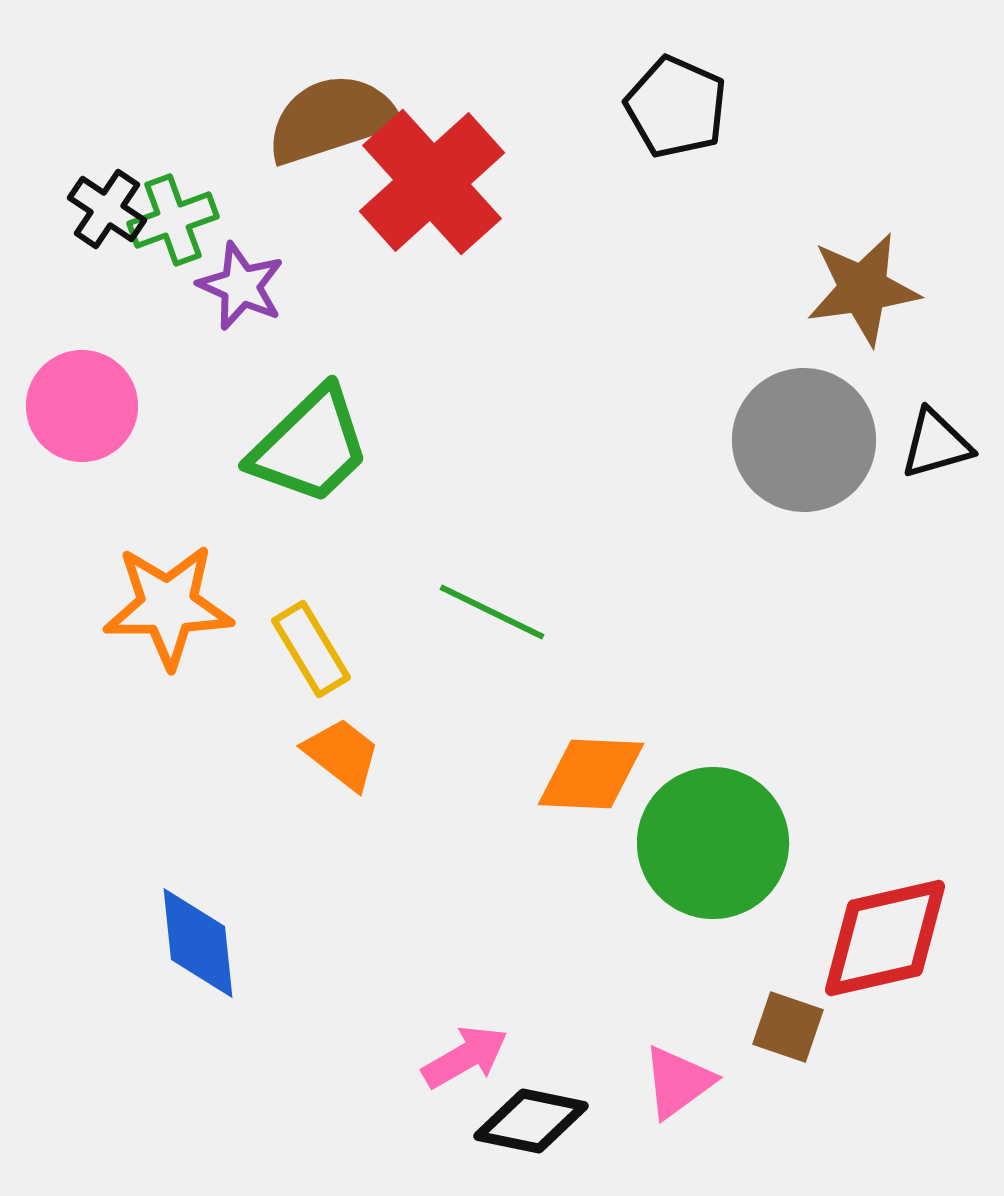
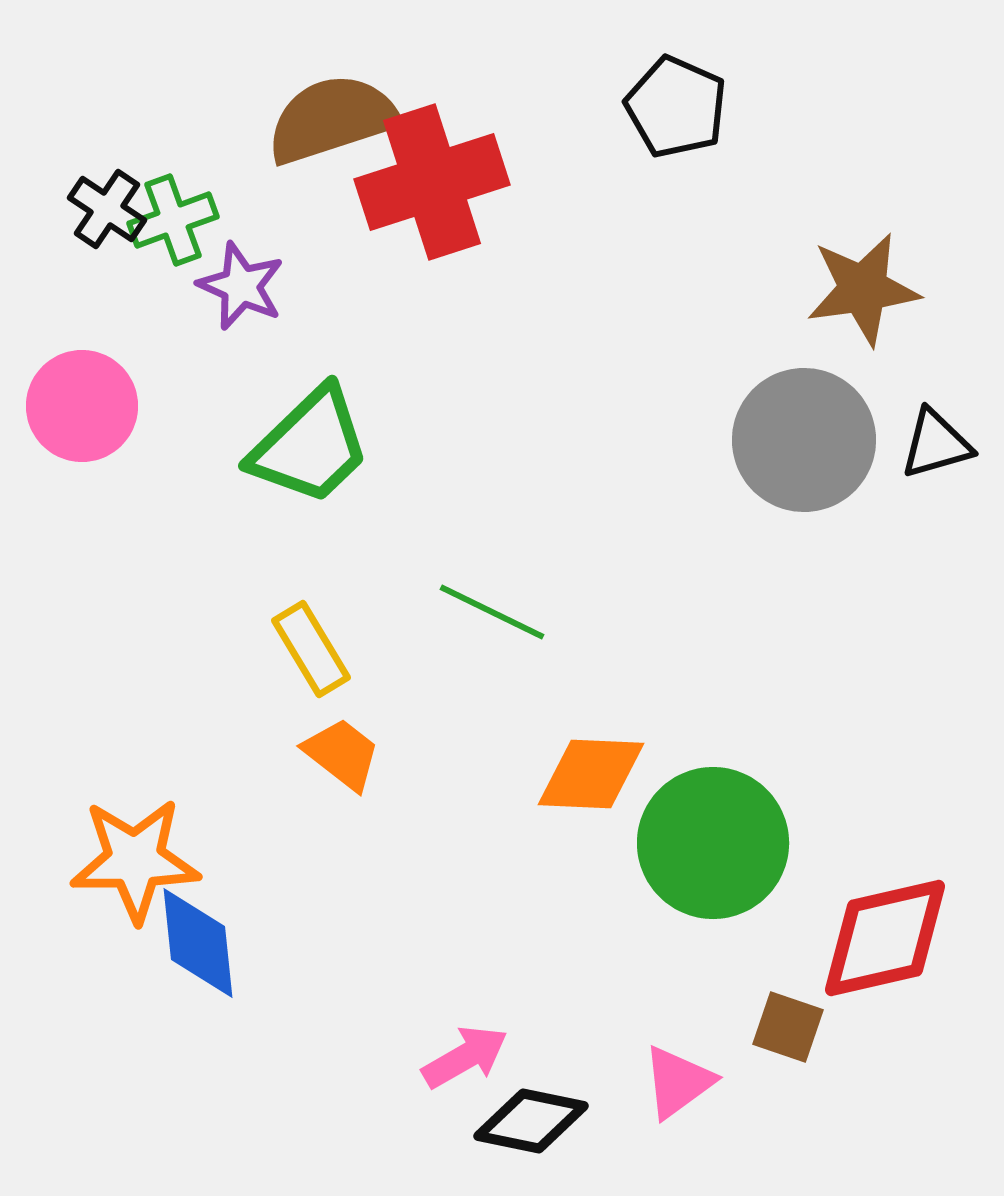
red cross: rotated 24 degrees clockwise
orange star: moved 33 px left, 254 px down
